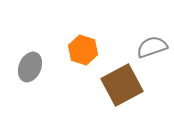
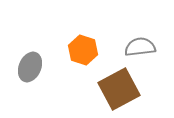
gray semicircle: moved 12 px left; rotated 12 degrees clockwise
brown square: moved 3 px left, 4 px down
